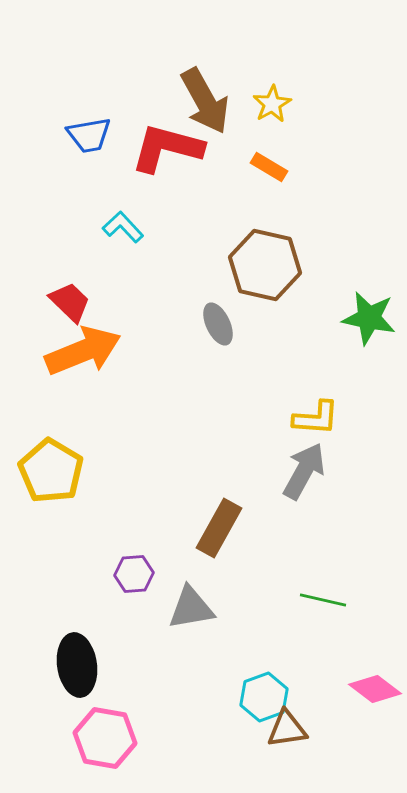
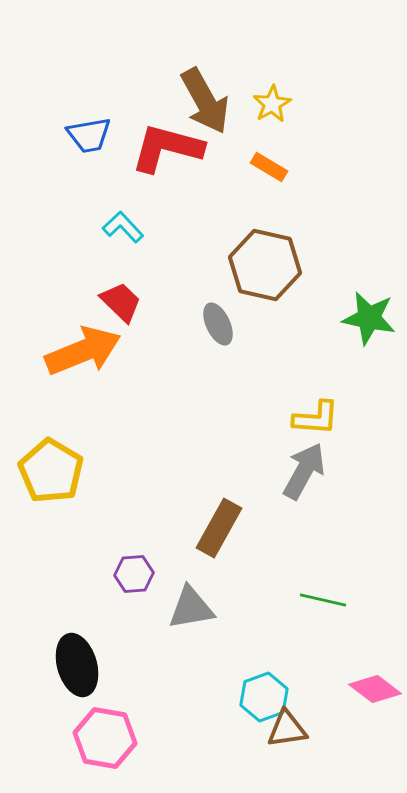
red trapezoid: moved 51 px right
black ellipse: rotated 8 degrees counterclockwise
